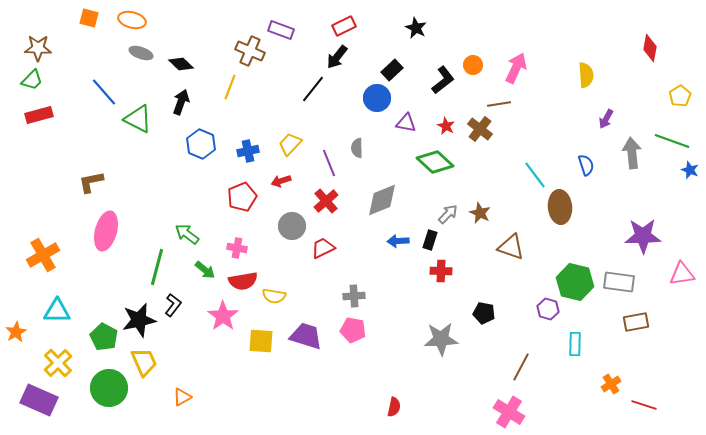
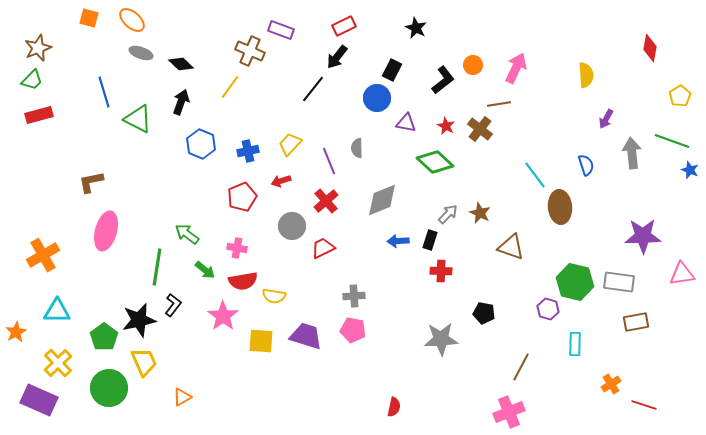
orange ellipse at (132, 20): rotated 28 degrees clockwise
brown star at (38, 48): rotated 24 degrees counterclockwise
black rectangle at (392, 70): rotated 20 degrees counterclockwise
yellow line at (230, 87): rotated 15 degrees clockwise
blue line at (104, 92): rotated 24 degrees clockwise
purple line at (329, 163): moved 2 px up
green line at (157, 267): rotated 6 degrees counterclockwise
green pentagon at (104, 337): rotated 8 degrees clockwise
pink cross at (509, 412): rotated 36 degrees clockwise
